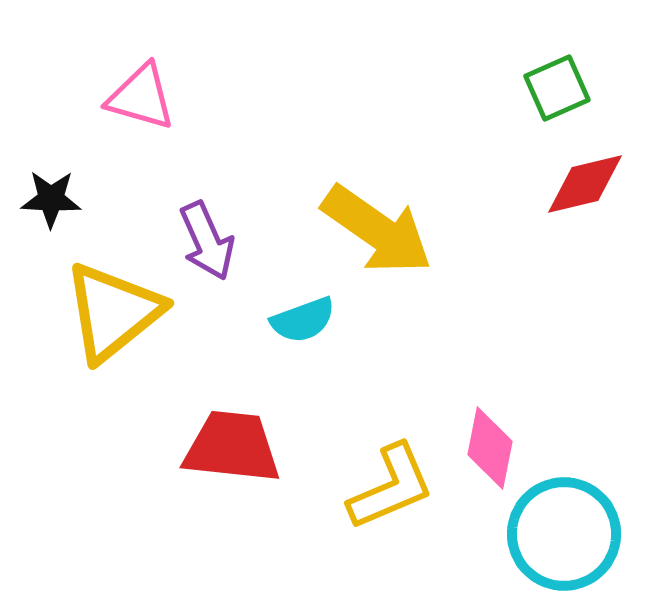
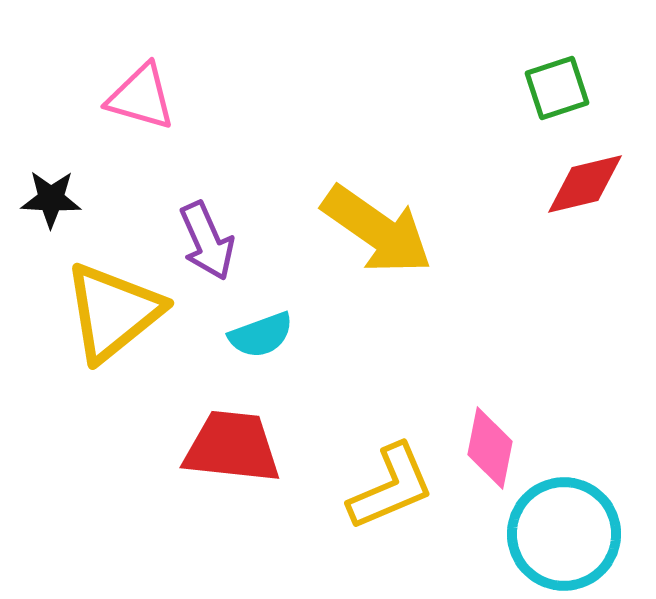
green square: rotated 6 degrees clockwise
cyan semicircle: moved 42 px left, 15 px down
